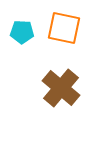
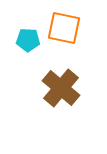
cyan pentagon: moved 6 px right, 8 px down
